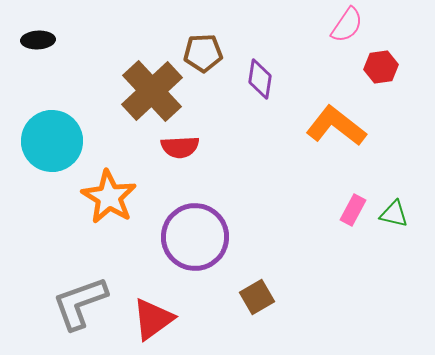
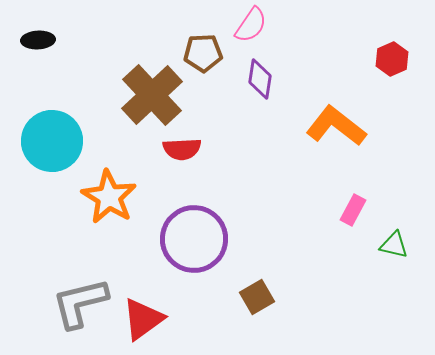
pink semicircle: moved 96 px left
red hexagon: moved 11 px right, 8 px up; rotated 16 degrees counterclockwise
brown cross: moved 4 px down
red semicircle: moved 2 px right, 2 px down
green triangle: moved 31 px down
purple circle: moved 1 px left, 2 px down
gray L-shape: rotated 6 degrees clockwise
red triangle: moved 10 px left
